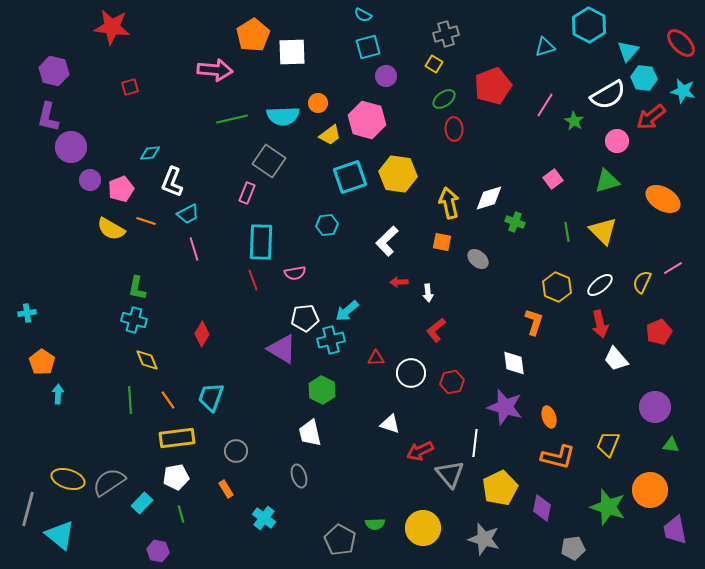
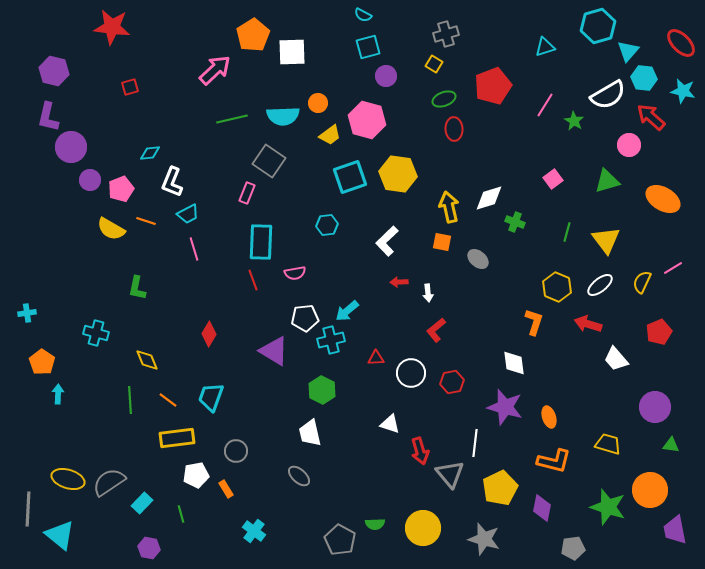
cyan hexagon at (589, 25): moved 9 px right, 1 px down; rotated 16 degrees clockwise
pink arrow at (215, 70): rotated 48 degrees counterclockwise
green ellipse at (444, 99): rotated 15 degrees clockwise
red arrow at (651, 117): rotated 80 degrees clockwise
pink circle at (617, 141): moved 12 px right, 4 px down
yellow arrow at (449, 203): moved 4 px down
yellow triangle at (603, 231): moved 3 px right, 9 px down; rotated 8 degrees clockwise
green line at (567, 232): rotated 24 degrees clockwise
cyan cross at (134, 320): moved 38 px left, 13 px down
red arrow at (600, 324): moved 12 px left; rotated 120 degrees clockwise
red diamond at (202, 334): moved 7 px right
purple triangle at (282, 349): moved 8 px left, 2 px down
orange line at (168, 400): rotated 18 degrees counterclockwise
yellow trapezoid at (608, 444): rotated 84 degrees clockwise
red arrow at (420, 451): rotated 80 degrees counterclockwise
orange L-shape at (558, 457): moved 4 px left, 4 px down
gray ellipse at (299, 476): rotated 30 degrees counterclockwise
white pentagon at (176, 477): moved 20 px right, 2 px up
gray line at (28, 509): rotated 12 degrees counterclockwise
cyan cross at (264, 518): moved 10 px left, 13 px down
purple hexagon at (158, 551): moved 9 px left, 3 px up
